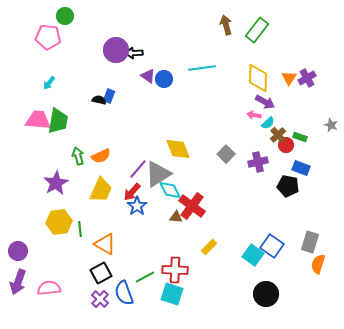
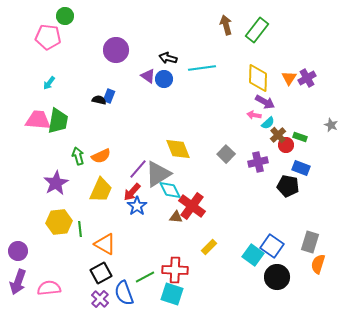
black arrow at (134, 53): moved 34 px right, 5 px down; rotated 18 degrees clockwise
black circle at (266, 294): moved 11 px right, 17 px up
